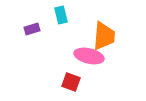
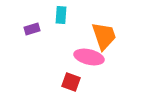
cyan rectangle: rotated 18 degrees clockwise
orange trapezoid: rotated 24 degrees counterclockwise
pink ellipse: moved 1 px down
